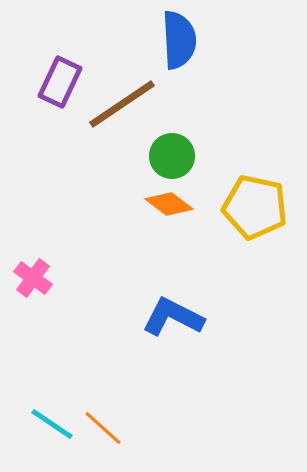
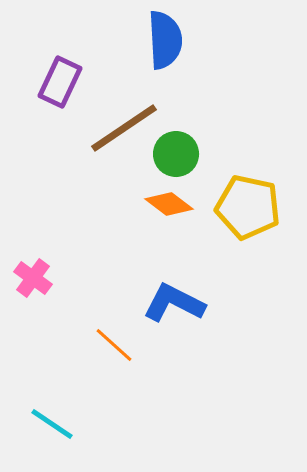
blue semicircle: moved 14 px left
brown line: moved 2 px right, 24 px down
green circle: moved 4 px right, 2 px up
yellow pentagon: moved 7 px left
blue L-shape: moved 1 px right, 14 px up
orange line: moved 11 px right, 83 px up
